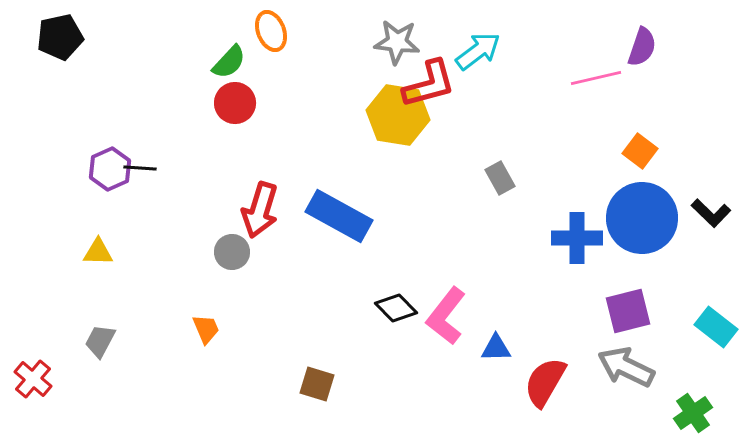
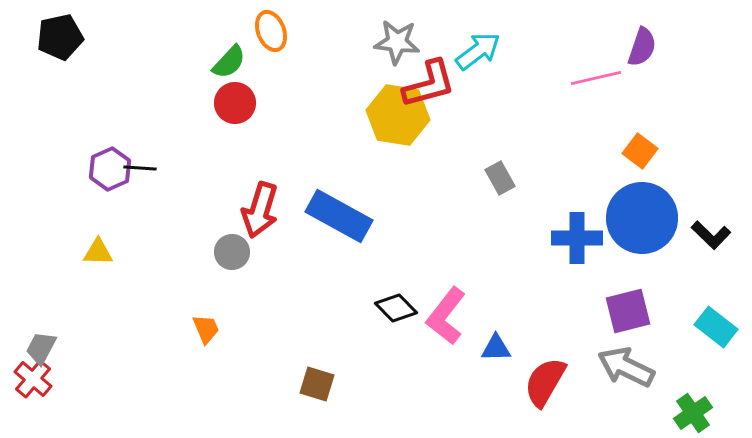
black L-shape: moved 22 px down
gray trapezoid: moved 59 px left, 7 px down
